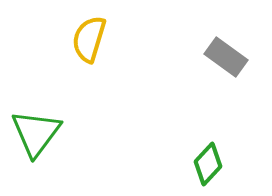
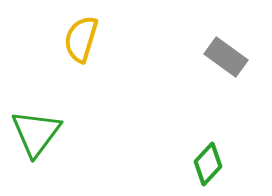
yellow semicircle: moved 8 px left
